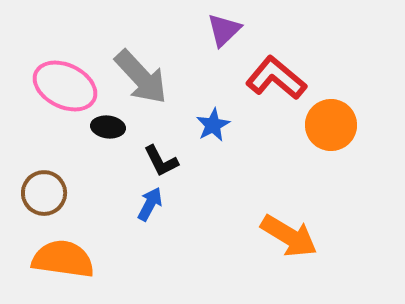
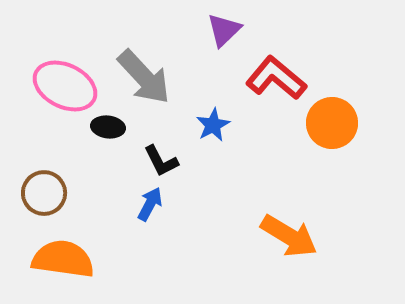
gray arrow: moved 3 px right
orange circle: moved 1 px right, 2 px up
